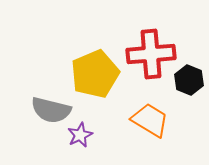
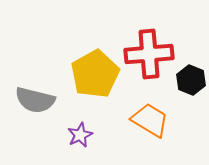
red cross: moved 2 px left
yellow pentagon: rotated 6 degrees counterclockwise
black hexagon: moved 2 px right
gray semicircle: moved 16 px left, 10 px up
